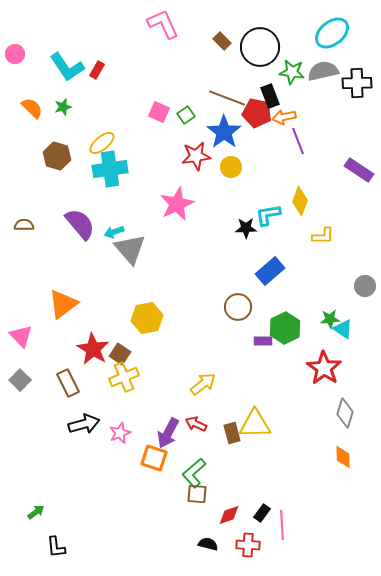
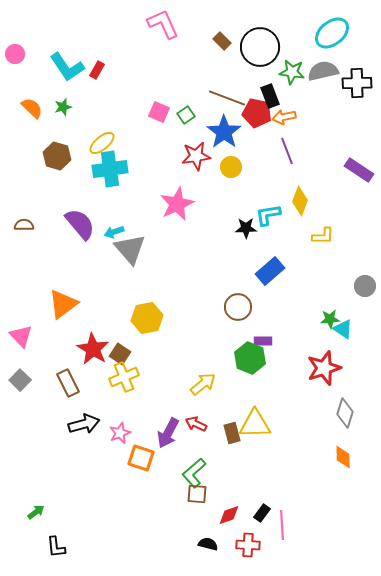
purple line at (298, 141): moved 11 px left, 10 px down
green hexagon at (285, 328): moved 35 px left, 30 px down; rotated 12 degrees counterclockwise
red star at (324, 368): rotated 20 degrees clockwise
orange square at (154, 458): moved 13 px left
